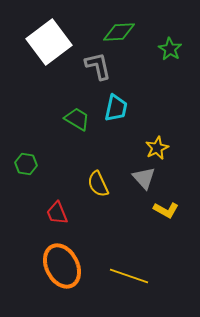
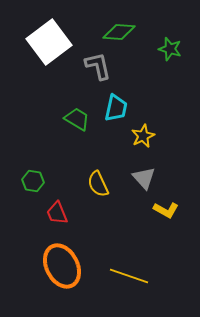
green diamond: rotated 8 degrees clockwise
green star: rotated 15 degrees counterclockwise
yellow star: moved 14 px left, 12 px up
green hexagon: moved 7 px right, 17 px down
